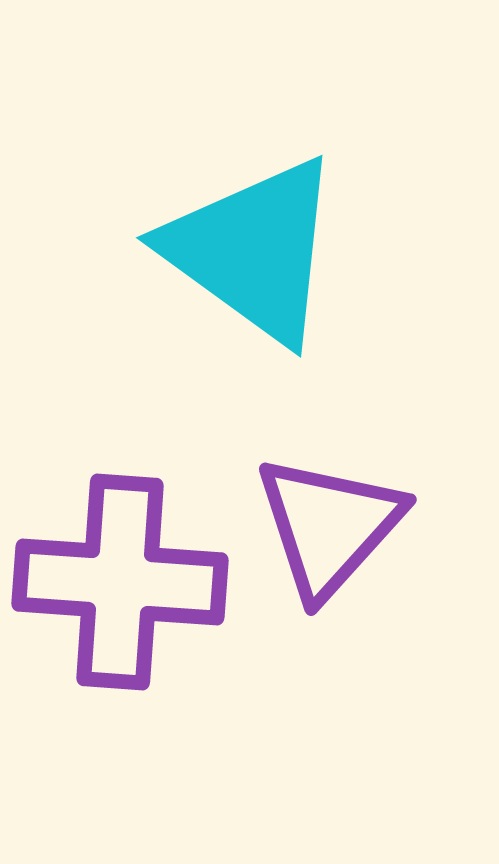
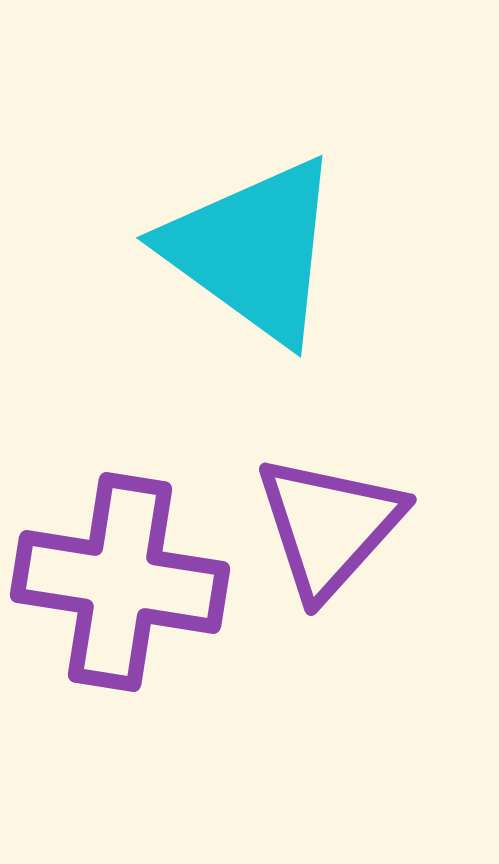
purple cross: rotated 5 degrees clockwise
